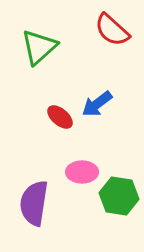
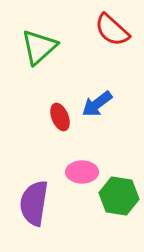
red ellipse: rotated 28 degrees clockwise
